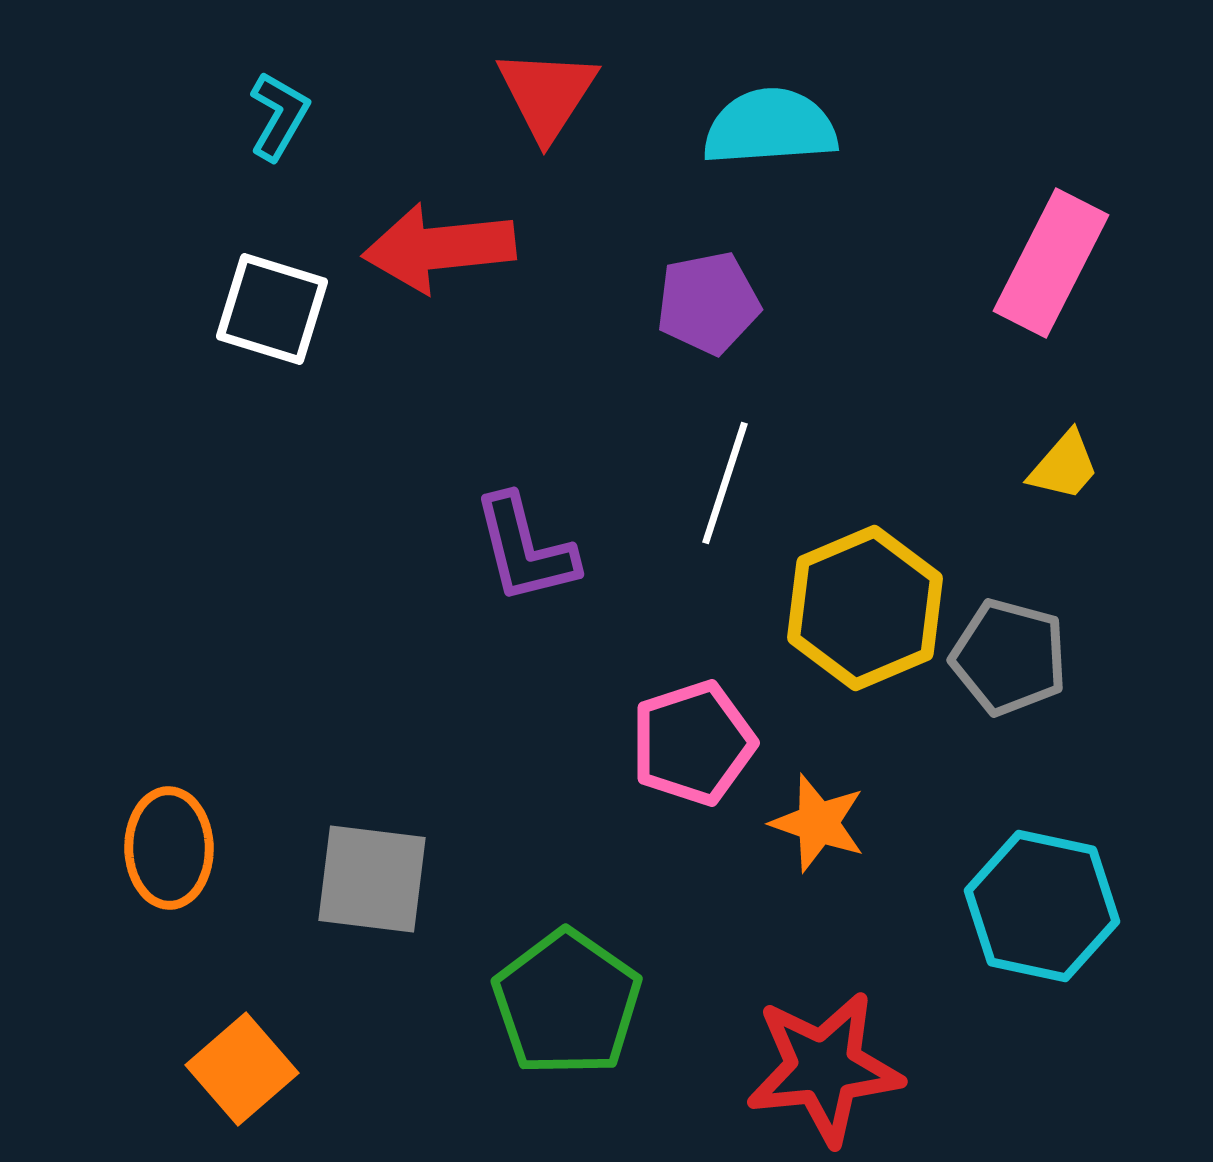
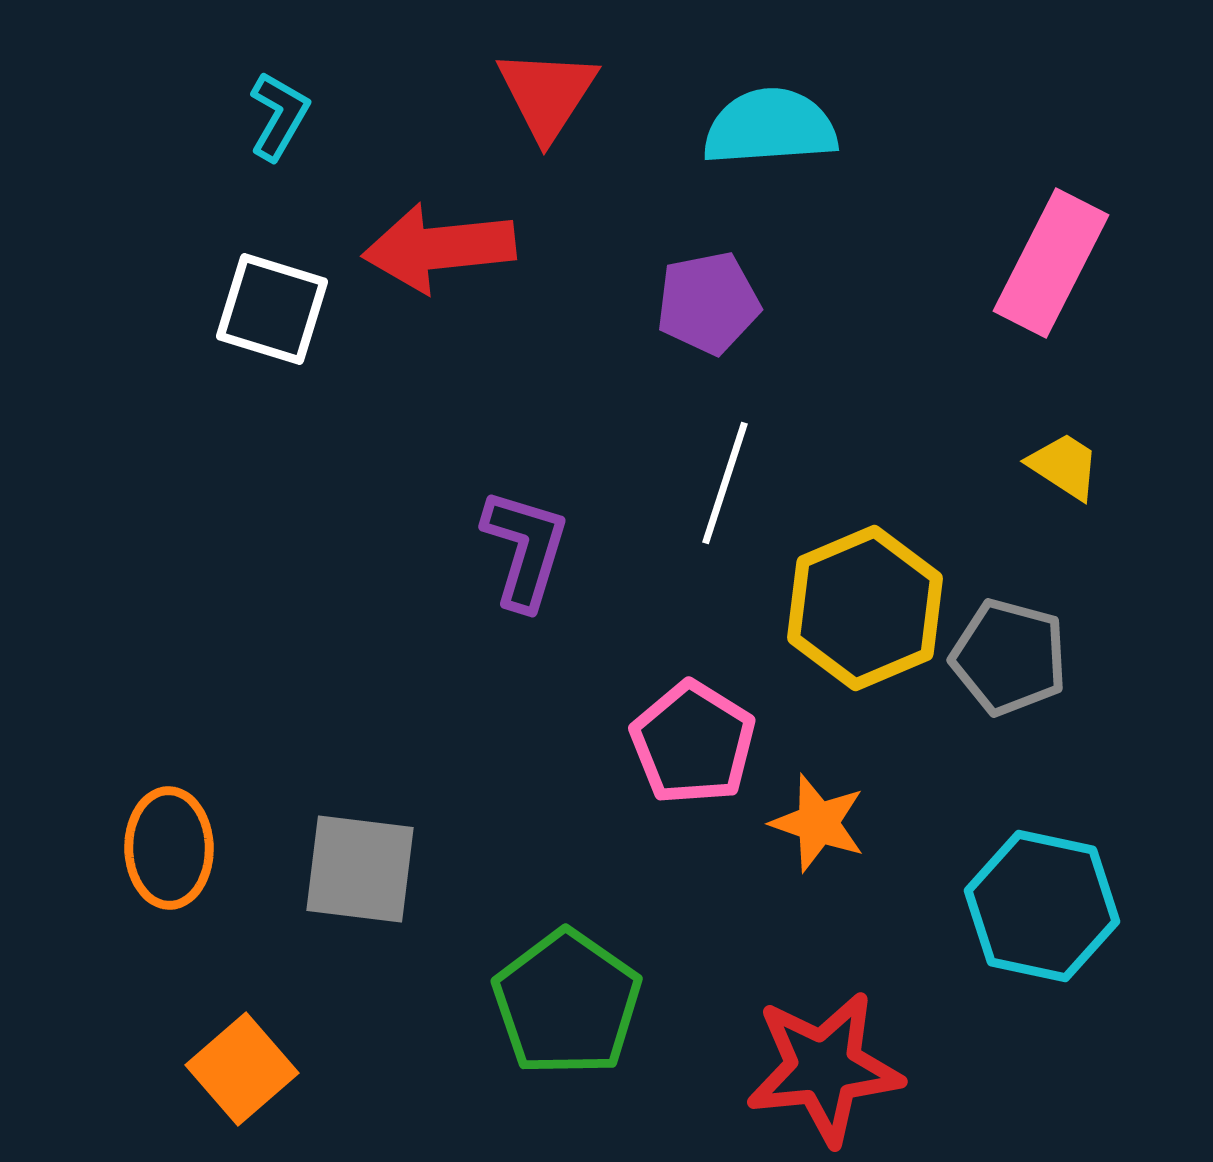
yellow trapezoid: rotated 98 degrees counterclockwise
purple L-shape: rotated 149 degrees counterclockwise
pink pentagon: rotated 22 degrees counterclockwise
gray square: moved 12 px left, 10 px up
